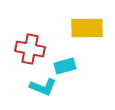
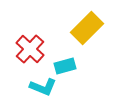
yellow rectangle: rotated 44 degrees counterclockwise
red cross: rotated 32 degrees clockwise
